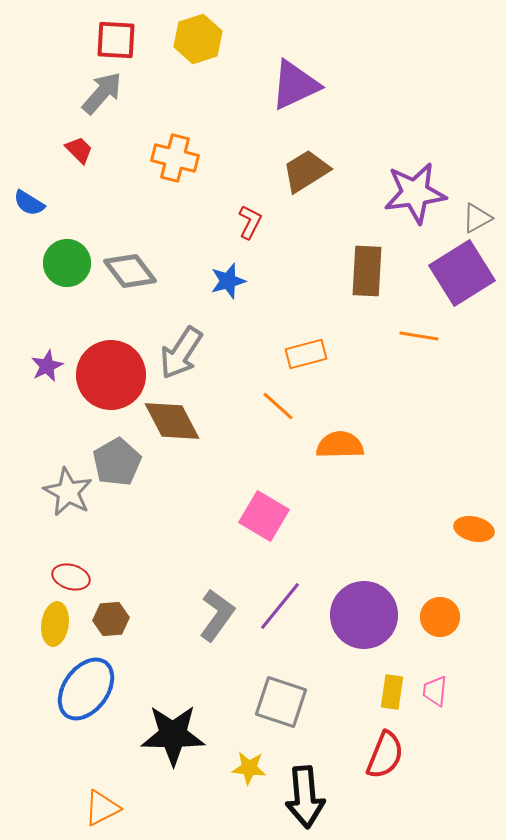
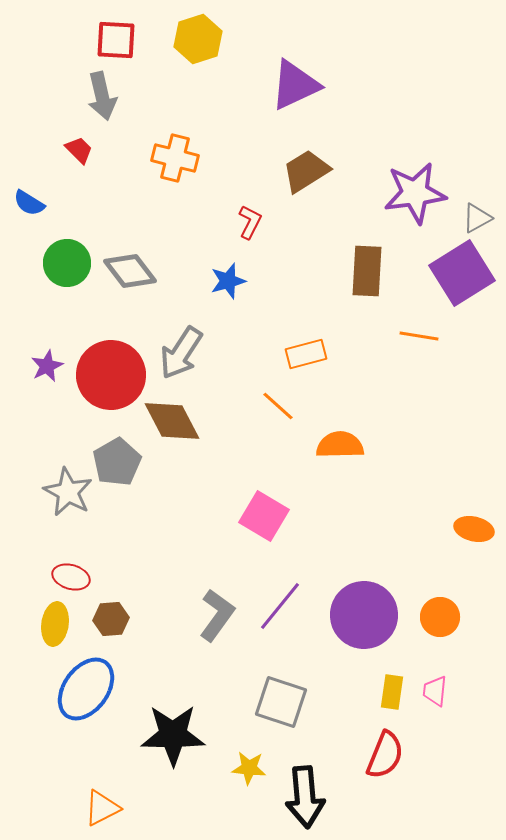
gray arrow at (102, 93): moved 3 px down; rotated 126 degrees clockwise
